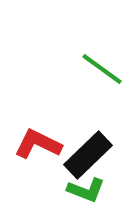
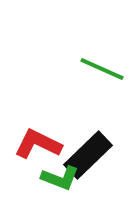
green line: rotated 12 degrees counterclockwise
green L-shape: moved 26 px left, 12 px up
